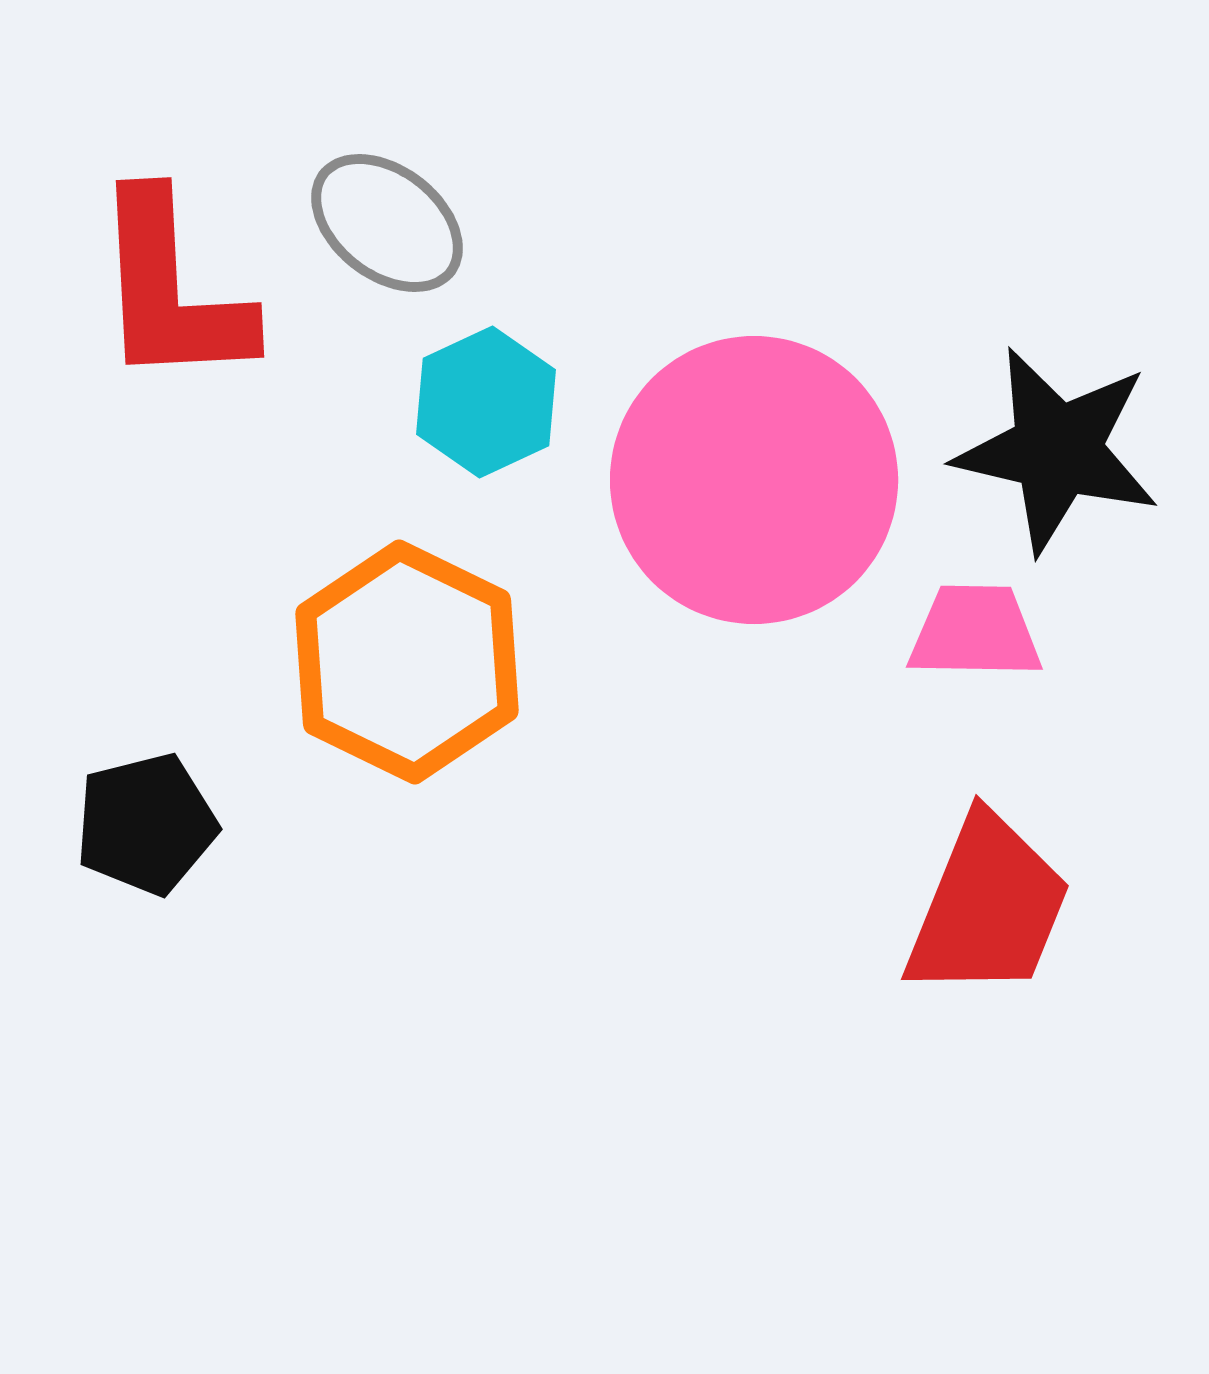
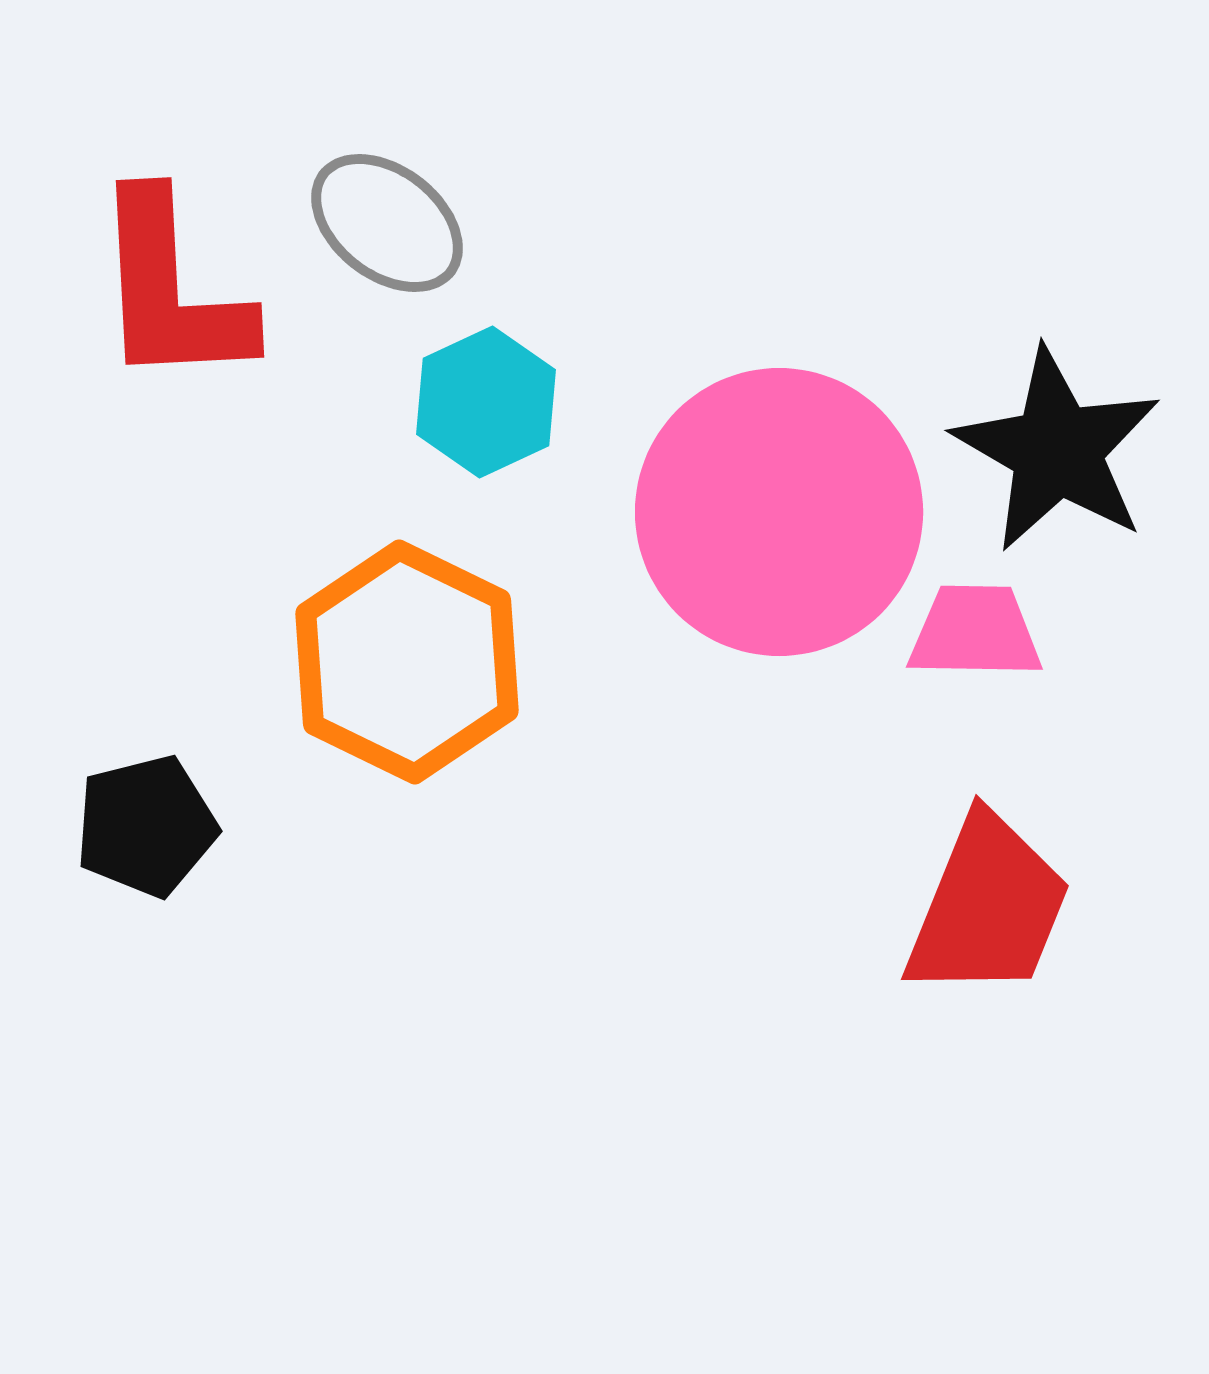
black star: rotated 17 degrees clockwise
pink circle: moved 25 px right, 32 px down
black pentagon: moved 2 px down
